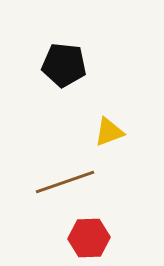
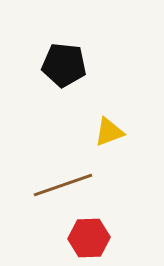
brown line: moved 2 px left, 3 px down
